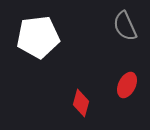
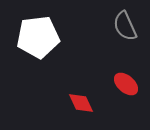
red ellipse: moved 1 px left, 1 px up; rotated 75 degrees counterclockwise
red diamond: rotated 40 degrees counterclockwise
